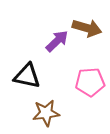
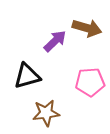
purple arrow: moved 2 px left
black triangle: rotated 28 degrees counterclockwise
